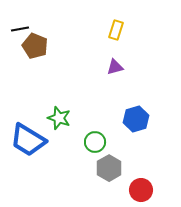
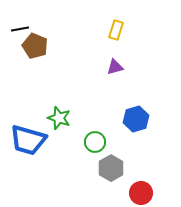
blue trapezoid: rotated 15 degrees counterclockwise
gray hexagon: moved 2 px right
red circle: moved 3 px down
